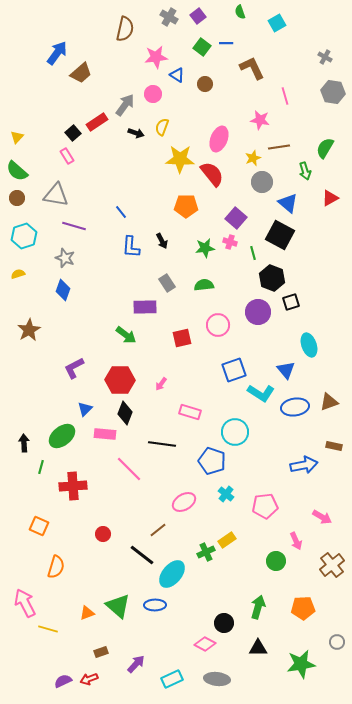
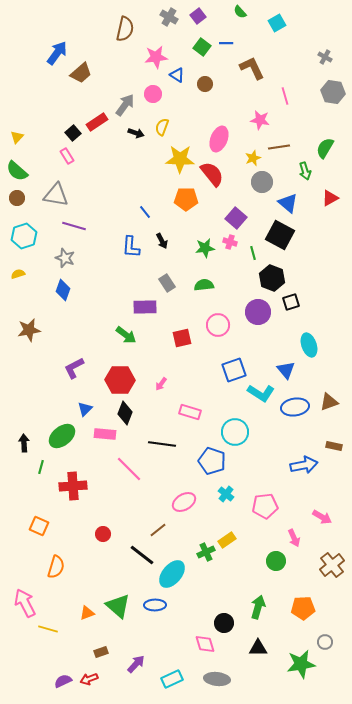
green semicircle at (240, 12): rotated 24 degrees counterclockwise
orange pentagon at (186, 206): moved 7 px up
blue line at (121, 212): moved 24 px right
brown star at (29, 330): rotated 20 degrees clockwise
pink arrow at (296, 541): moved 2 px left, 3 px up
gray circle at (337, 642): moved 12 px left
pink diamond at (205, 644): rotated 45 degrees clockwise
